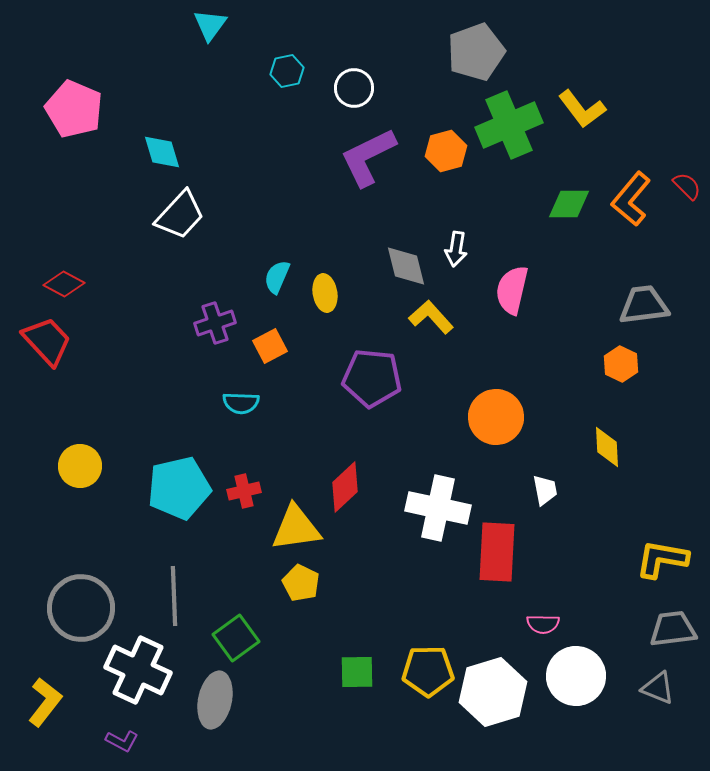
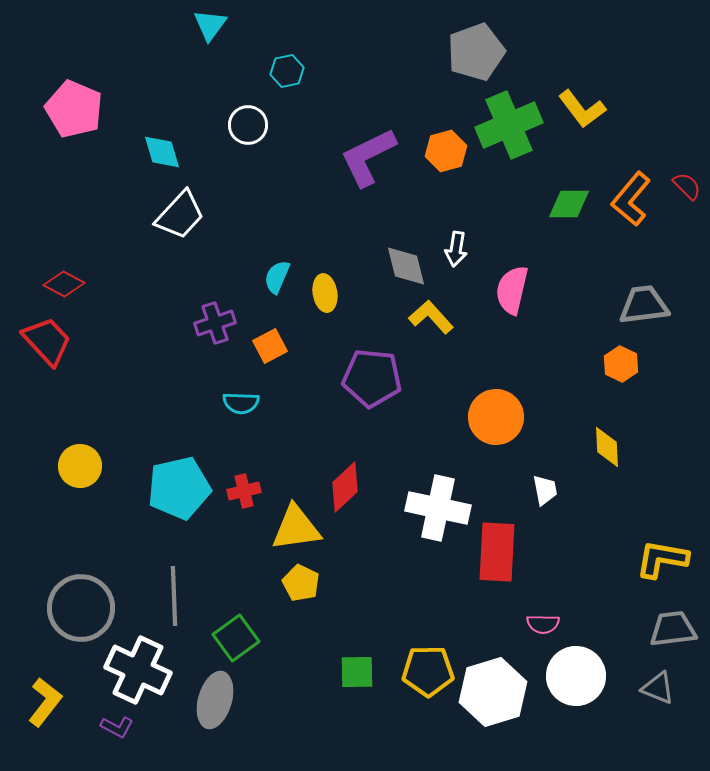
white circle at (354, 88): moved 106 px left, 37 px down
gray ellipse at (215, 700): rotated 4 degrees clockwise
purple L-shape at (122, 741): moved 5 px left, 14 px up
